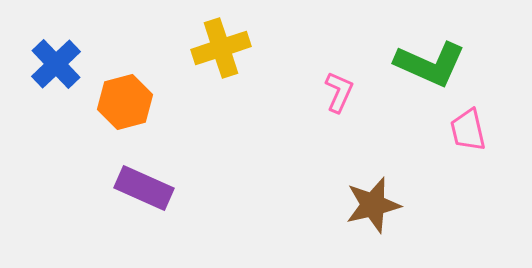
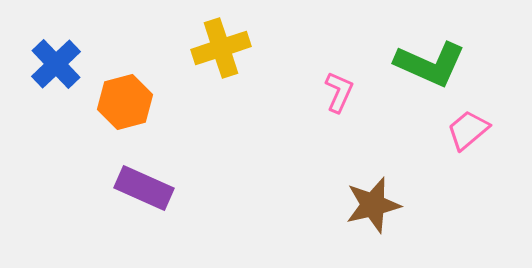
pink trapezoid: rotated 63 degrees clockwise
